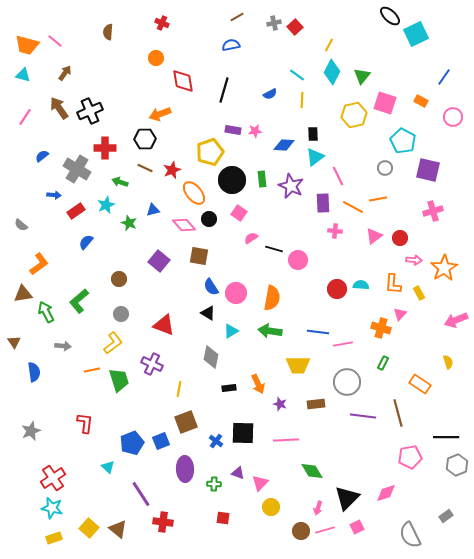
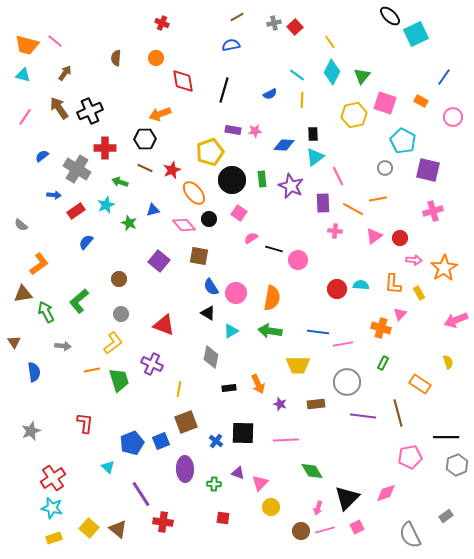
brown semicircle at (108, 32): moved 8 px right, 26 px down
yellow line at (329, 45): moved 1 px right, 3 px up; rotated 64 degrees counterclockwise
orange line at (353, 207): moved 2 px down
